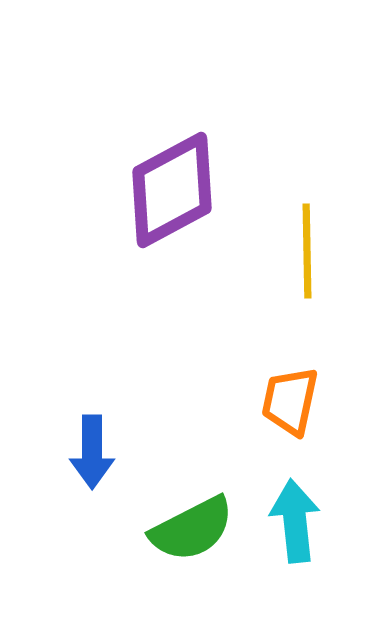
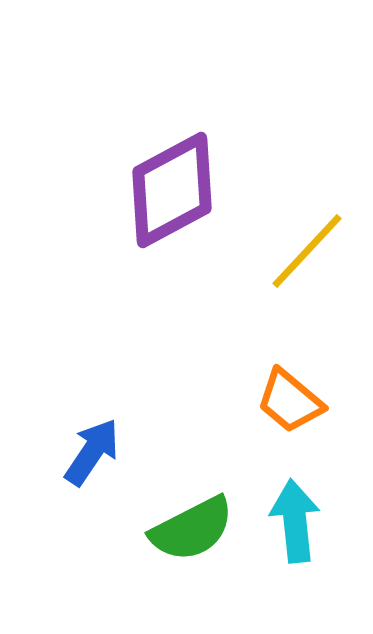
yellow line: rotated 44 degrees clockwise
orange trapezoid: rotated 62 degrees counterclockwise
blue arrow: rotated 146 degrees counterclockwise
